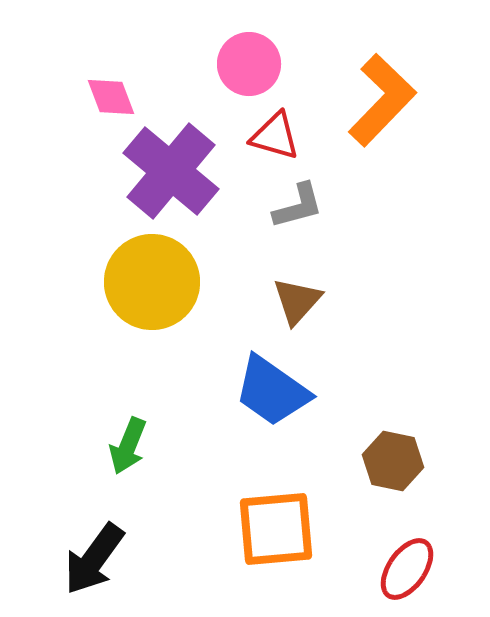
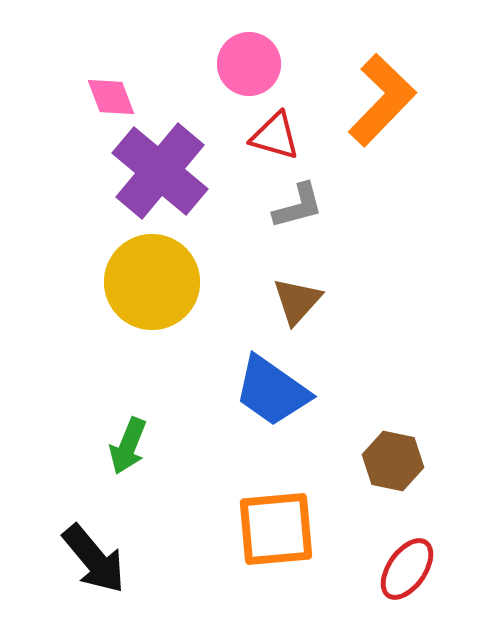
purple cross: moved 11 px left
black arrow: rotated 76 degrees counterclockwise
